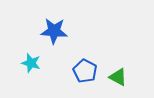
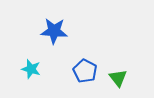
cyan star: moved 6 px down
green triangle: moved 1 px down; rotated 24 degrees clockwise
